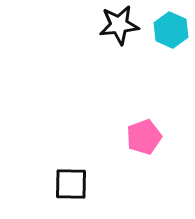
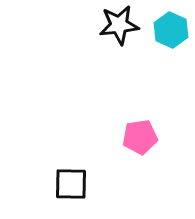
pink pentagon: moved 4 px left; rotated 12 degrees clockwise
